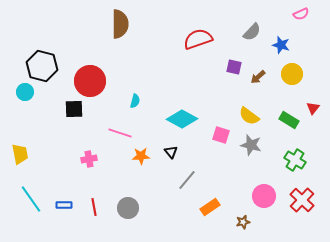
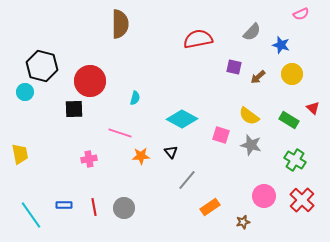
red semicircle: rotated 8 degrees clockwise
cyan semicircle: moved 3 px up
red triangle: rotated 24 degrees counterclockwise
cyan line: moved 16 px down
gray circle: moved 4 px left
